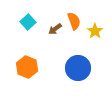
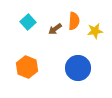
orange semicircle: rotated 24 degrees clockwise
yellow star: rotated 28 degrees clockwise
